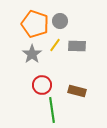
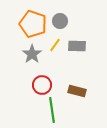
orange pentagon: moved 2 px left
